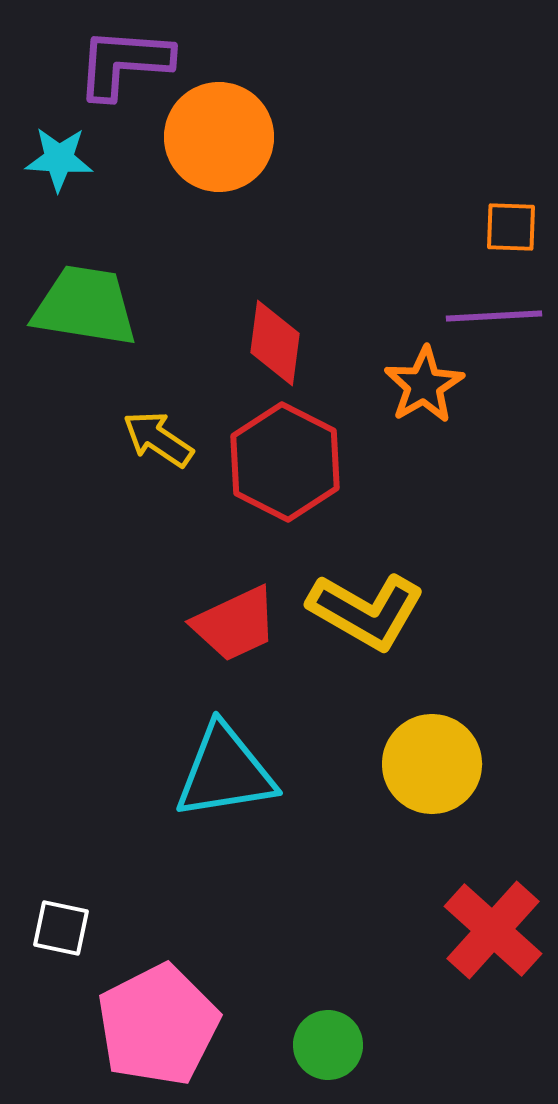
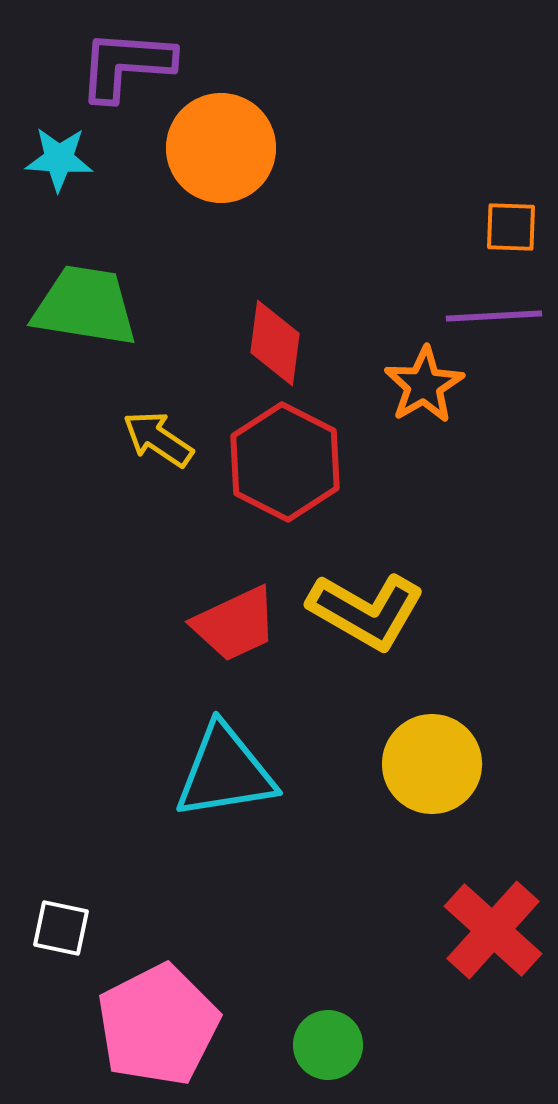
purple L-shape: moved 2 px right, 2 px down
orange circle: moved 2 px right, 11 px down
